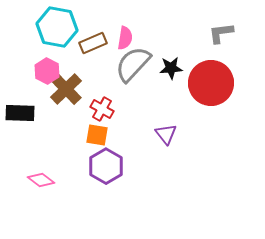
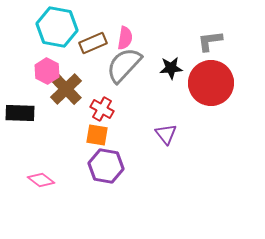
gray L-shape: moved 11 px left, 8 px down
gray semicircle: moved 9 px left, 1 px down
purple hexagon: rotated 20 degrees counterclockwise
